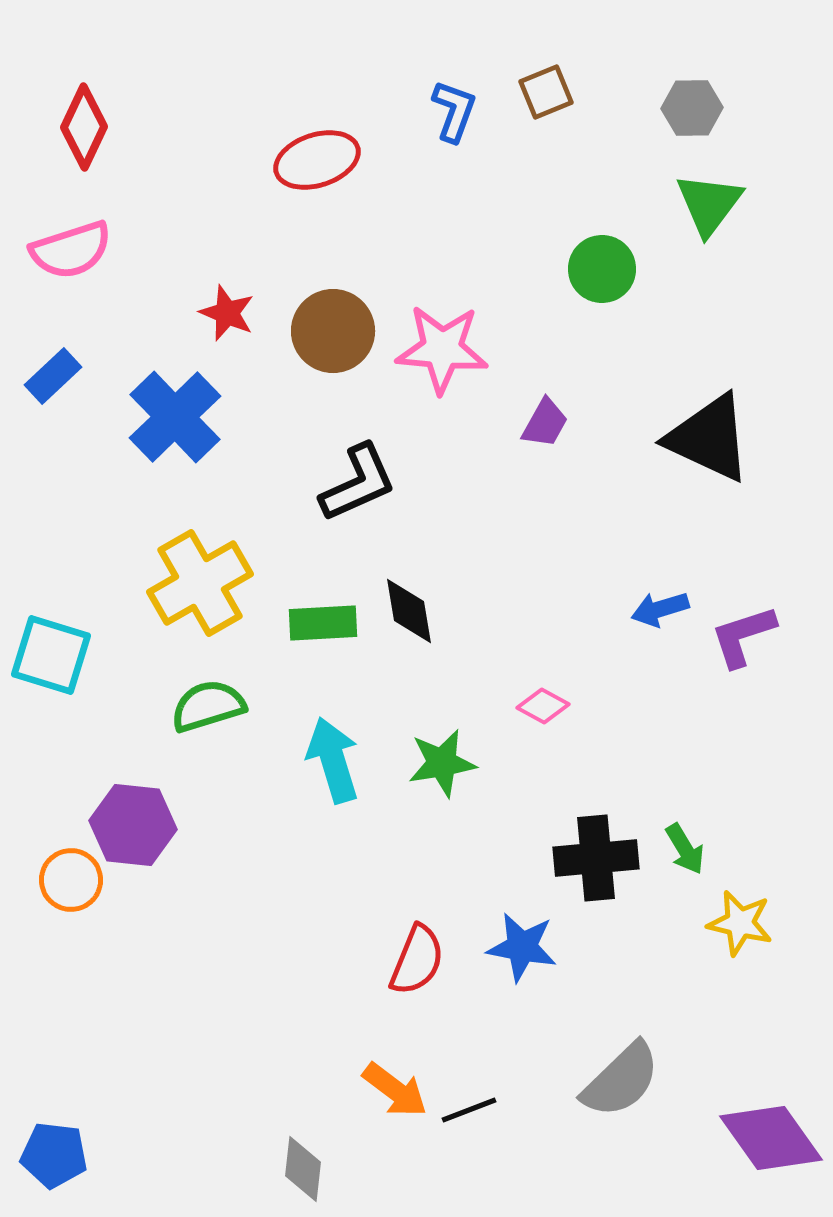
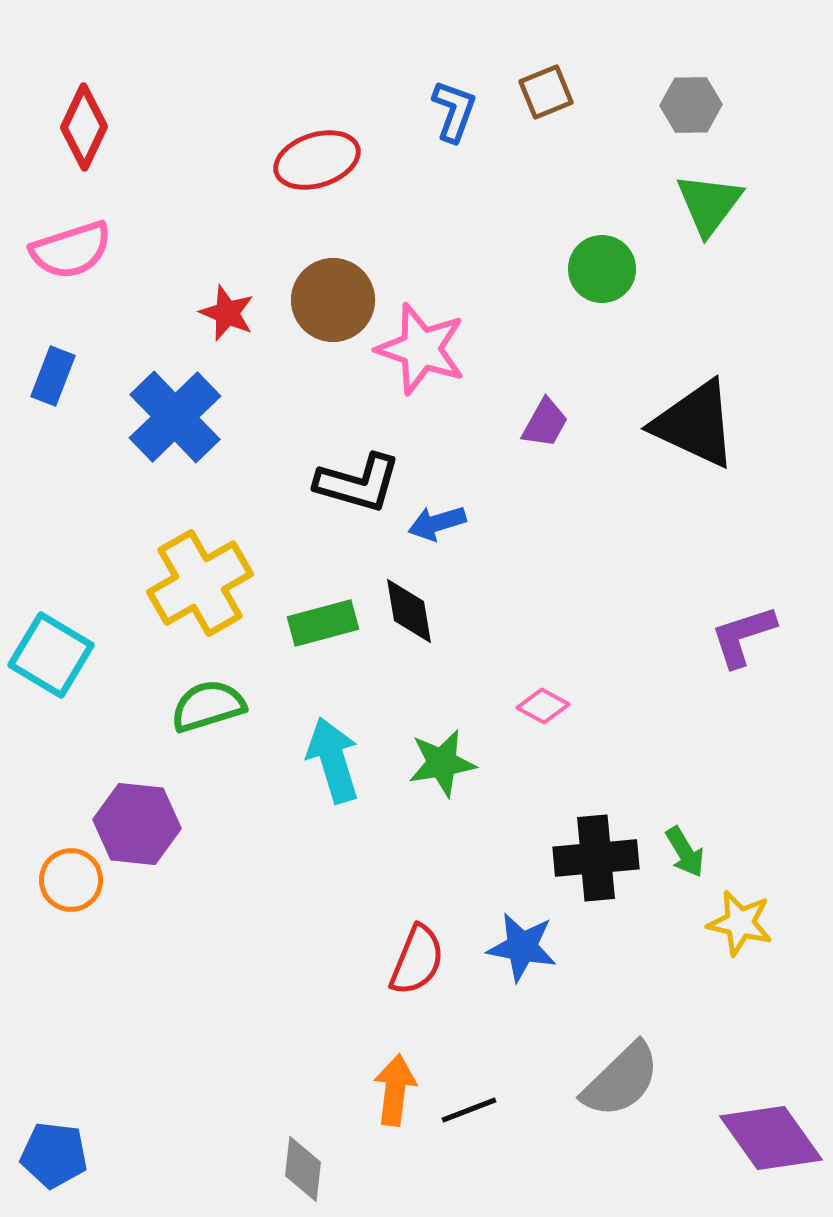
gray hexagon: moved 1 px left, 3 px up
brown circle: moved 31 px up
pink star: moved 21 px left; rotated 14 degrees clockwise
blue rectangle: rotated 26 degrees counterclockwise
black triangle: moved 14 px left, 14 px up
black L-shape: rotated 40 degrees clockwise
blue arrow: moved 223 px left, 86 px up
green rectangle: rotated 12 degrees counterclockwise
cyan square: rotated 14 degrees clockwise
purple hexagon: moved 4 px right, 1 px up
green arrow: moved 3 px down
orange arrow: rotated 120 degrees counterclockwise
